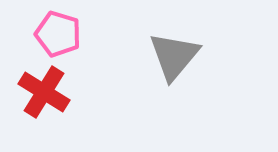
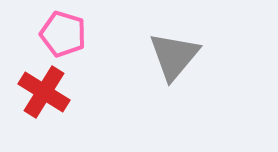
pink pentagon: moved 5 px right
